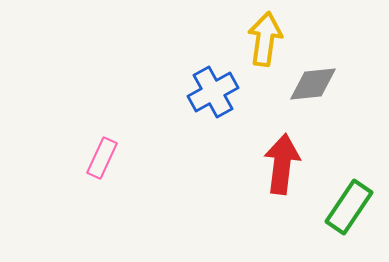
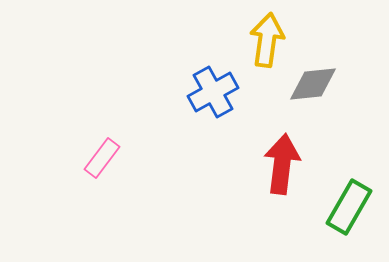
yellow arrow: moved 2 px right, 1 px down
pink rectangle: rotated 12 degrees clockwise
green rectangle: rotated 4 degrees counterclockwise
